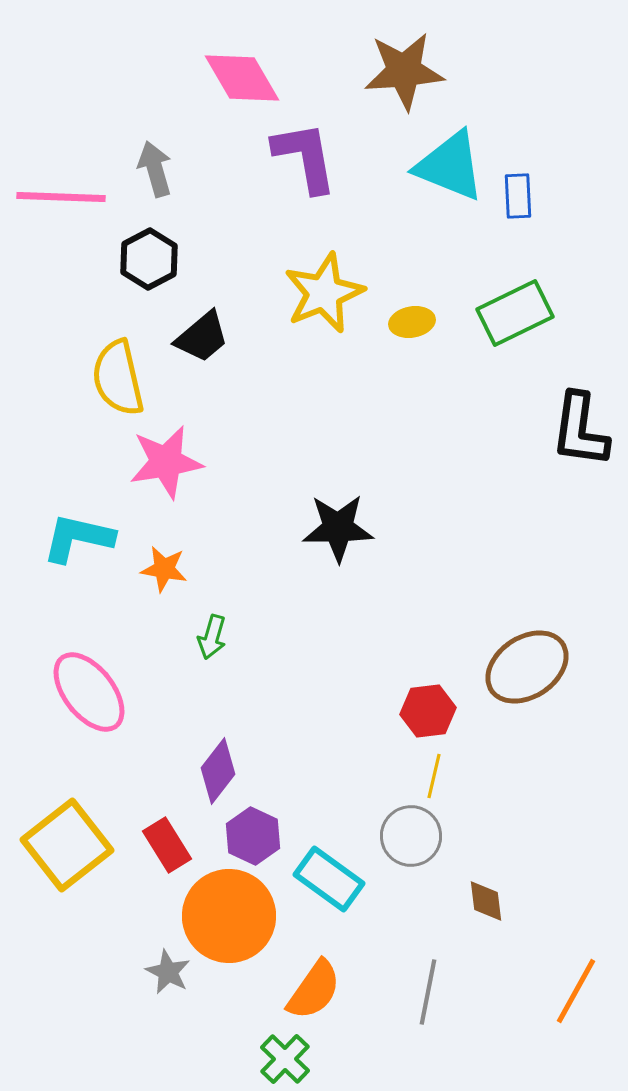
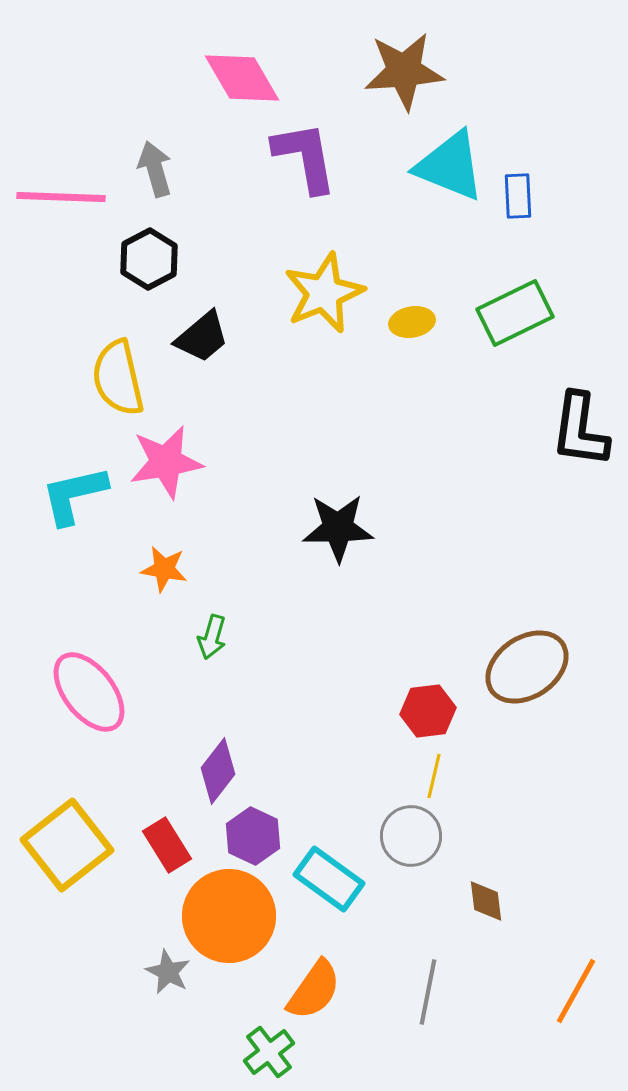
cyan L-shape: moved 4 px left, 43 px up; rotated 26 degrees counterclockwise
green cross: moved 16 px left, 7 px up; rotated 9 degrees clockwise
